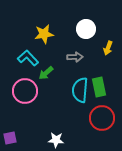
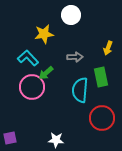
white circle: moved 15 px left, 14 px up
green rectangle: moved 2 px right, 10 px up
pink circle: moved 7 px right, 4 px up
